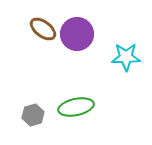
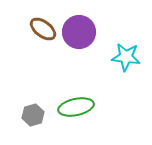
purple circle: moved 2 px right, 2 px up
cyan star: rotated 8 degrees clockwise
